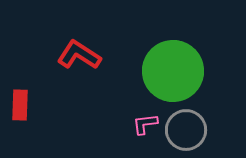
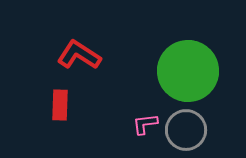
green circle: moved 15 px right
red rectangle: moved 40 px right
